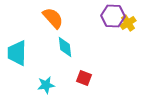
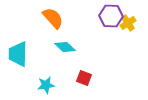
purple hexagon: moved 2 px left
cyan diamond: rotated 40 degrees counterclockwise
cyan trapezoid: moved 1 px right, 1 px down
